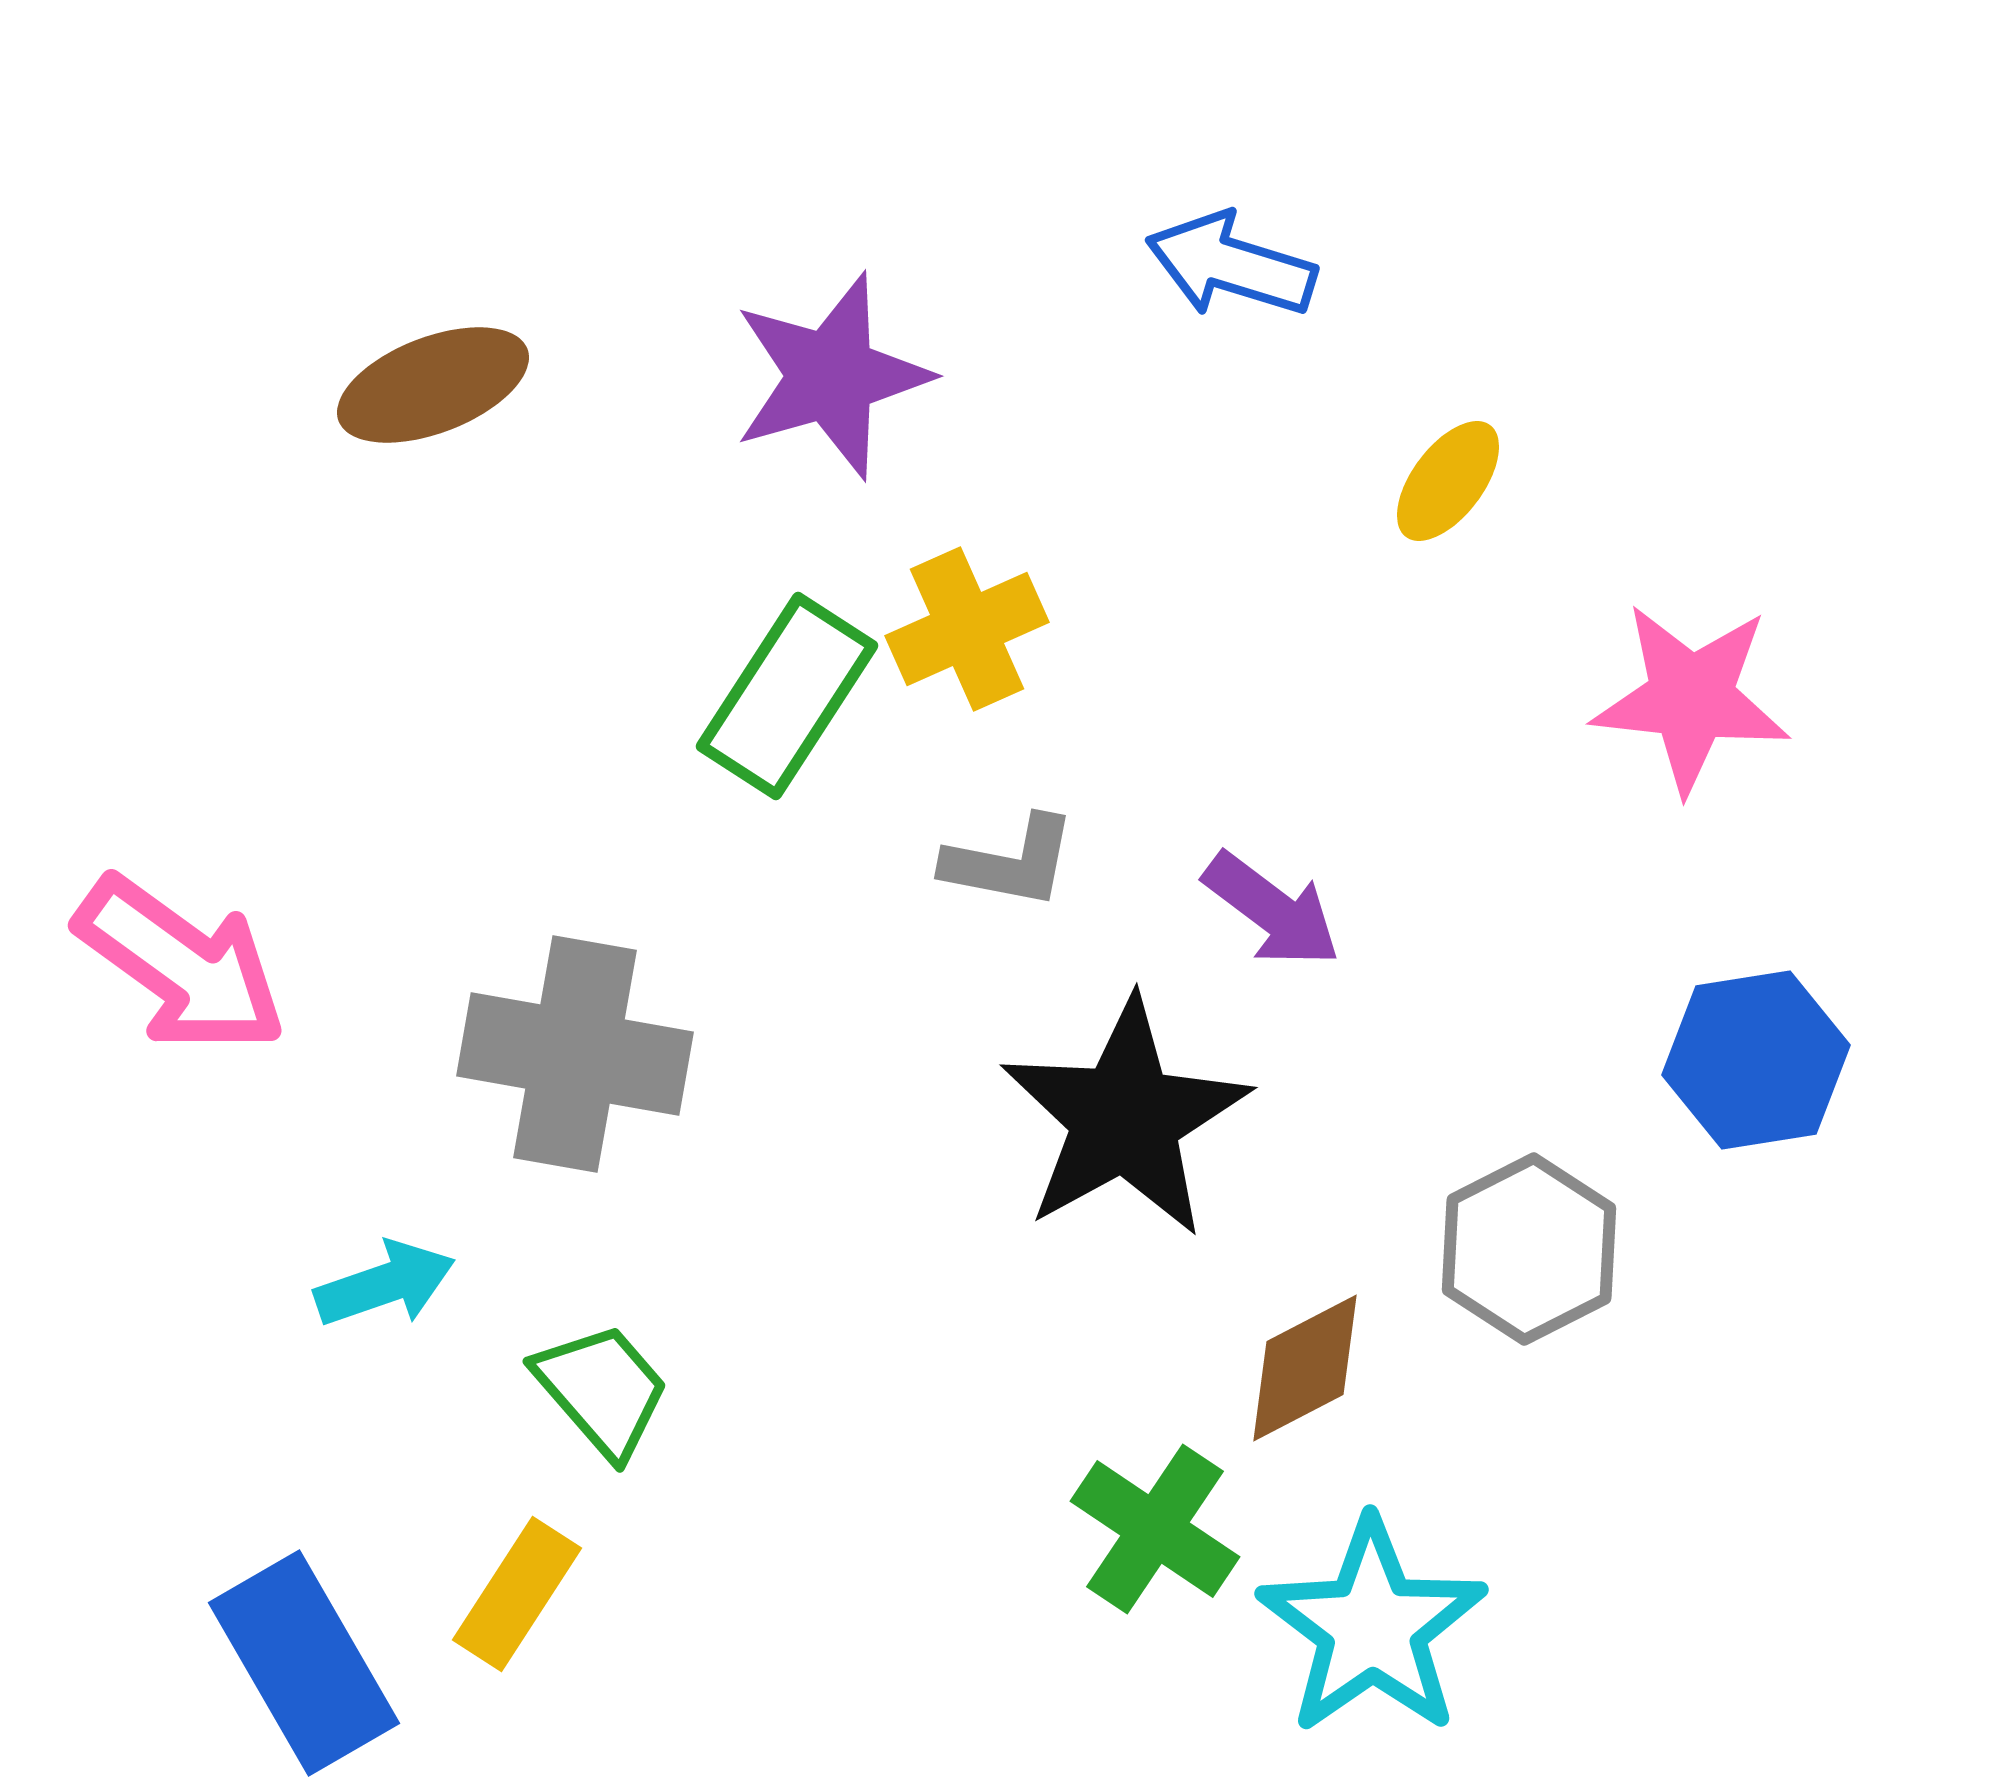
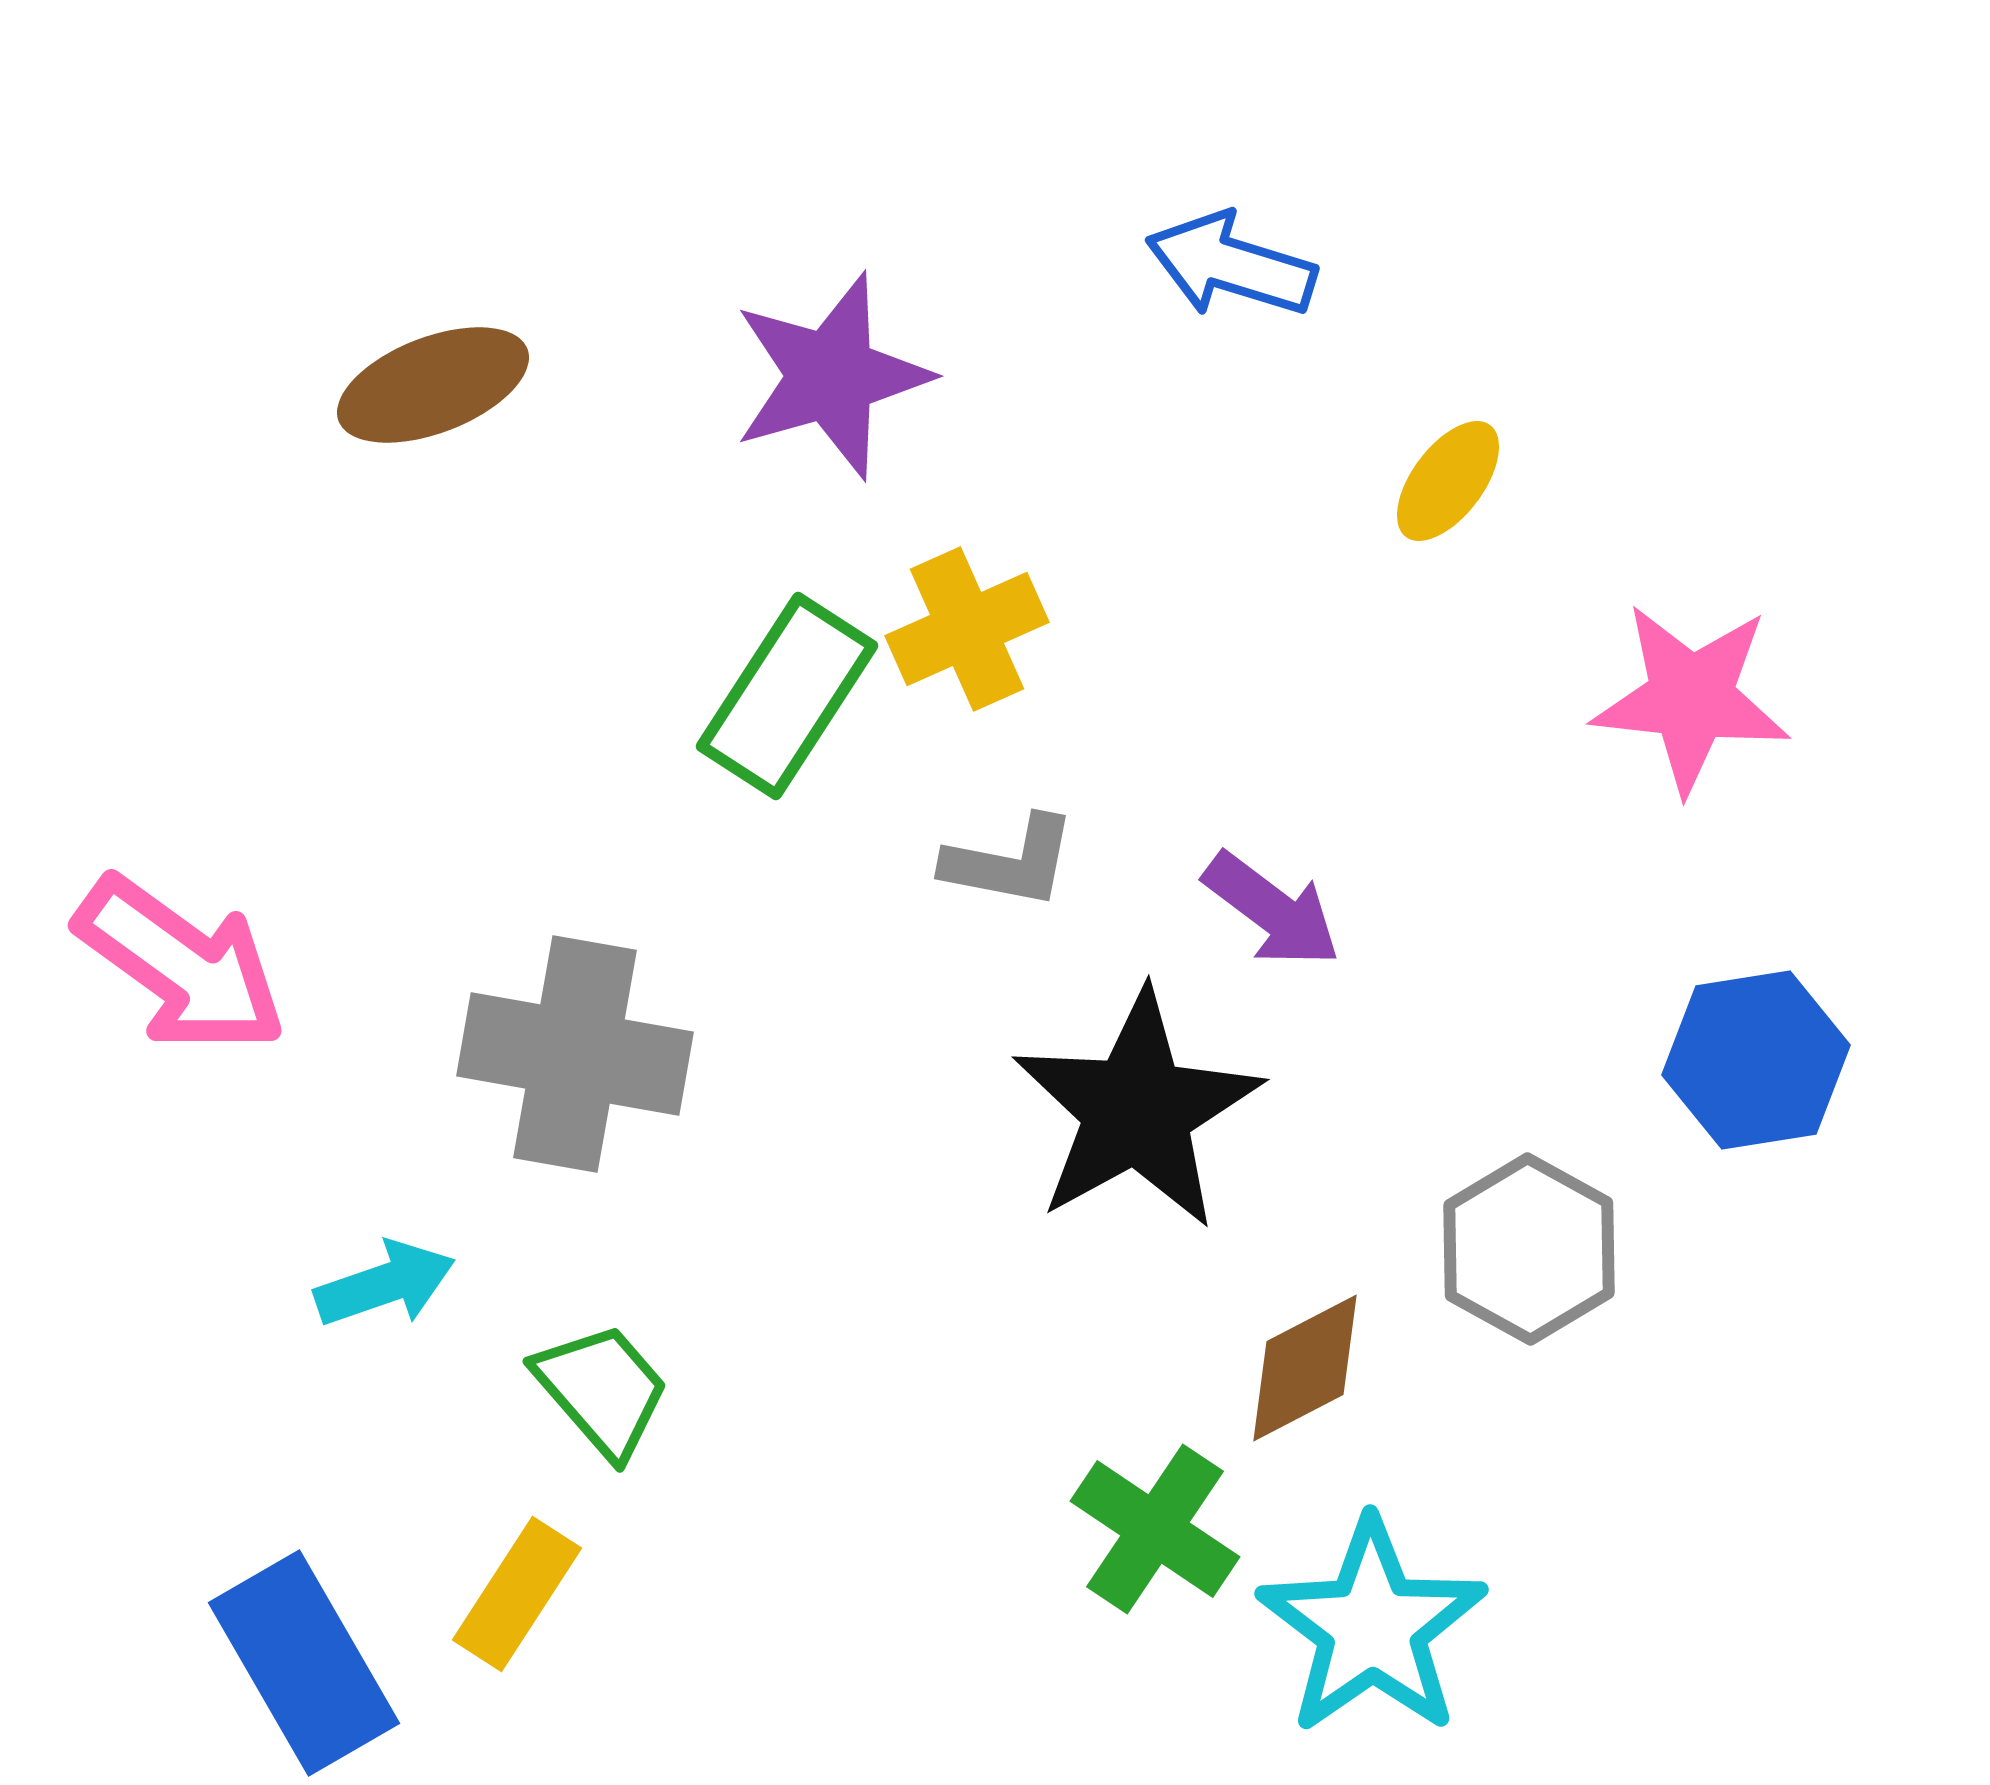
black star: moved 12 px right, 8 px up
gray hexagon: rotated 4 degrees counterclockwise
